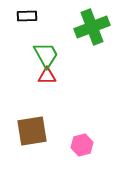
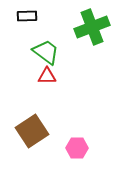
green trapezoid: moved 3 px up; rotated 24 degrees counterclockwise
brown square: rotated 24 degrees counterclockwise
pink hexagon: moved 5 px left, 3 px down; rotated 15 degrees clockwise
